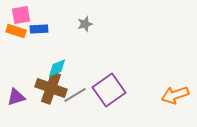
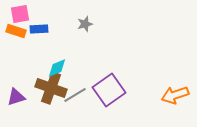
pink square: moved 1 px left, 1 px up
